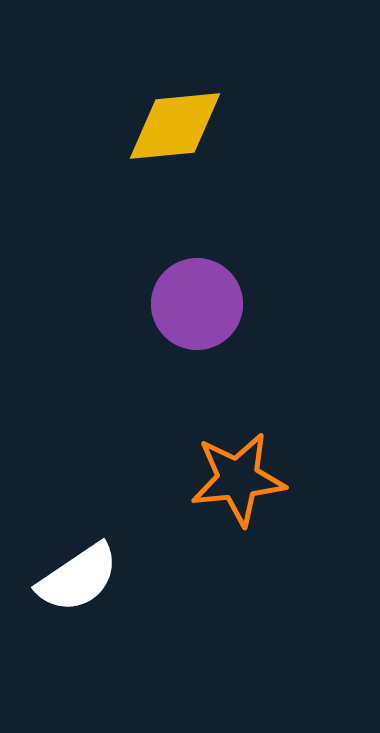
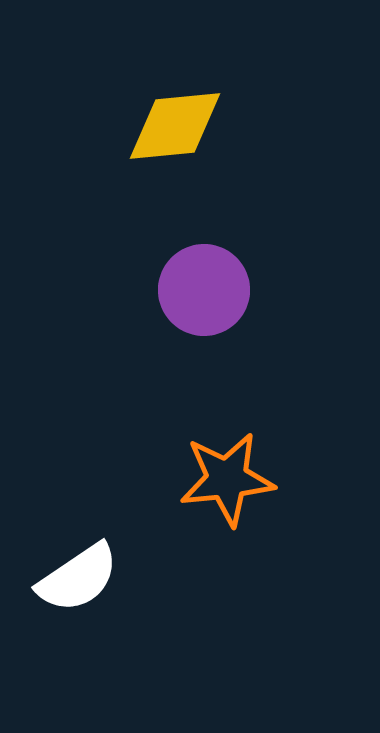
purple circle: moved 7 px right, 14 px up
orange star: moved 11 px left
